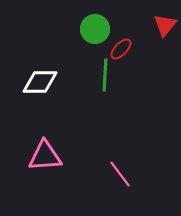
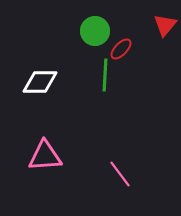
green circle: moved 2 px down
